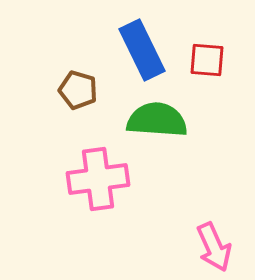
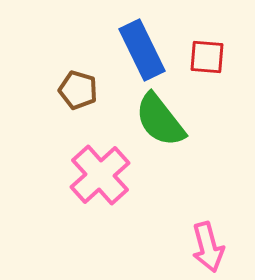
red square: moved 3 px up
green semicircle: moved 3 px right; rotated 132 degrees counterclockwise
pink cross: moved 2 px right, 4 px up; rotated 34 degrees counterclockwise
pink arrow: moved 6 px left; rotated 9 degrees clockwise
